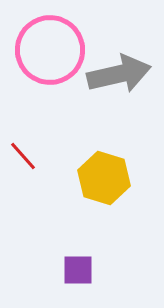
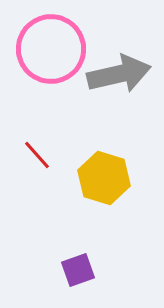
pink circle: moved 1 px right, 1 px up
red line: moved 14 px right, 1 px up
purple square: rotated 20 degrees counterclockwise
